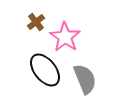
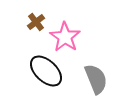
black ellipse: moved 1 px right, 1 px down; rotated 8 degrees counterclockwise
gray semicircle: moved 11 px right
